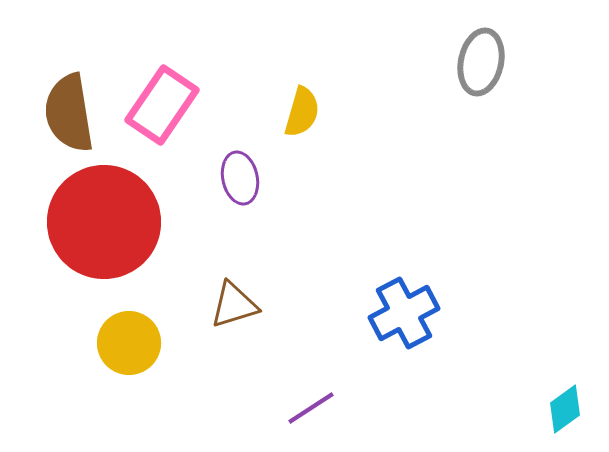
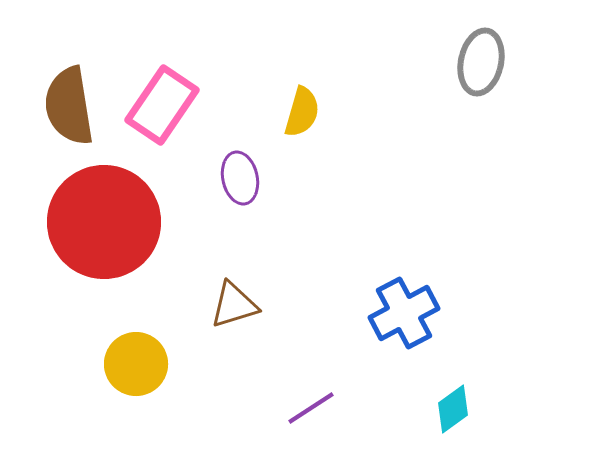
brown semicircle: moved 7 px up
yellow circle: moved 7 px right, 21 px down
cyan diamond: moved 112 px left
